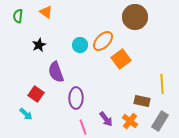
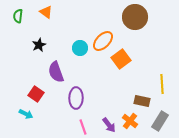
cyan circle: moved 3 px down
cyan arrow: rotated 16 degrees counterclockwise
purple arrow: moved 3 px right, 6 px down
